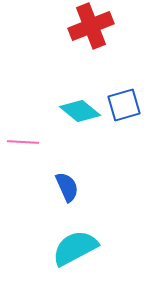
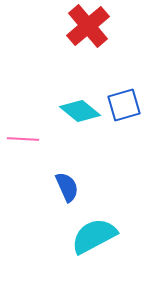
red cross: moved 3 px left; rotated 18 degrees counterclockwise
pink line: moved 3 px up
cyan semicircle: moved 19 px right, 12 px up
